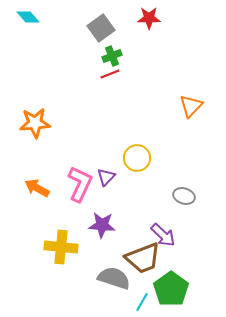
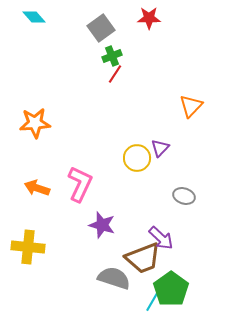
cyan diamond: moved 6 px right
red line: moved 5 px right; rotated 36 degrees counterclockwise
purple triangle: moved 54 px right, 29 px up
orange arrow: rotated 10 degrees counterclockwise
purple star: rotated 12 degrees clockwise
purple arrow: moved 2 px left, 3 px down
yellow cross: moved 33 px left
cyan line: moved 10 px right
